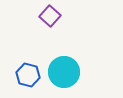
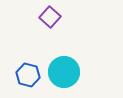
purple square: moved 1 px down
